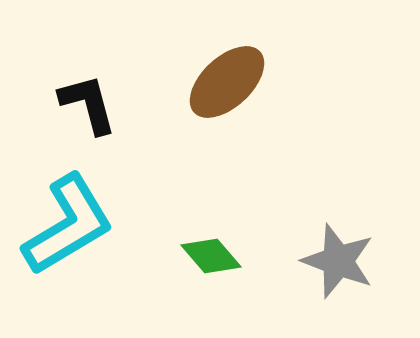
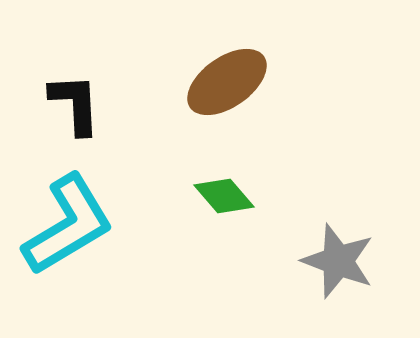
brown ellipse: rotated 8 degrees clockwise
black L-shape: moved 13 px left; rotated 12 degrees clockwise
green diamond: moved 13 px right, 60 px up
